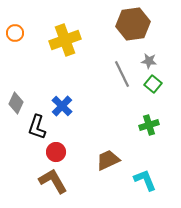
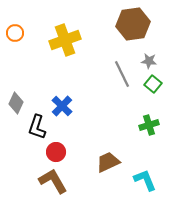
brown trapezoid: moved 2 px down
